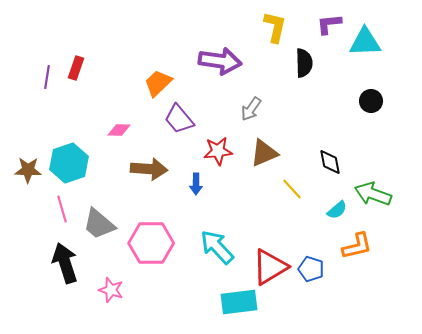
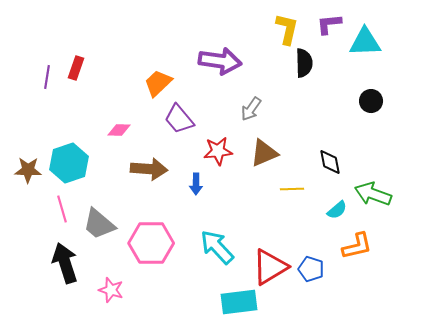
yellow L-shape: moved 12 px right, 2 px down
yellow line: rotated 50 degrees counterclockwise
